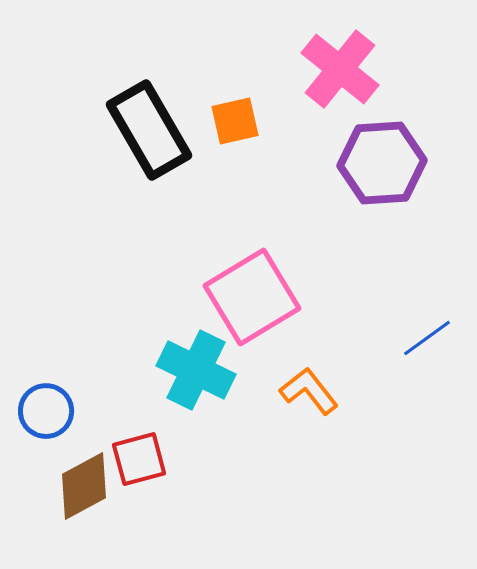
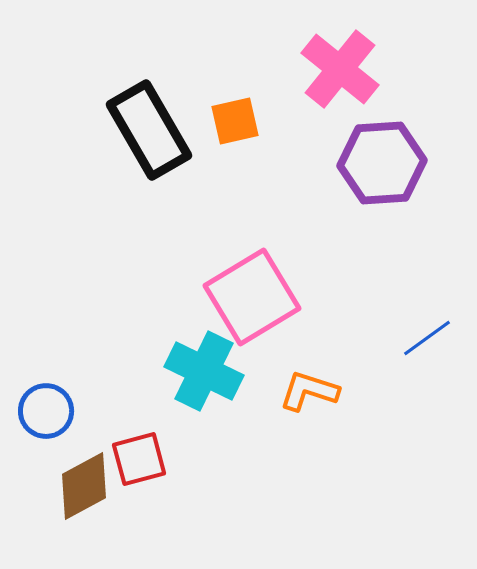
cyan cross: moved 8 px right, 1 px down
orange L-shape: rotated 34 degrees counterclockwise
